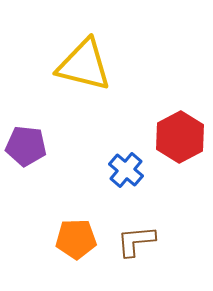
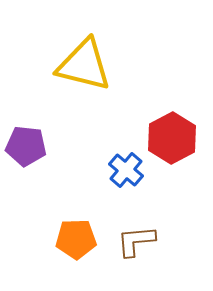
red hexagon: moved 8 px left, 1 px down
